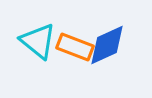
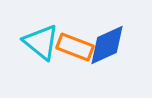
cyan triangle: moved 3 px right, 1 px down
